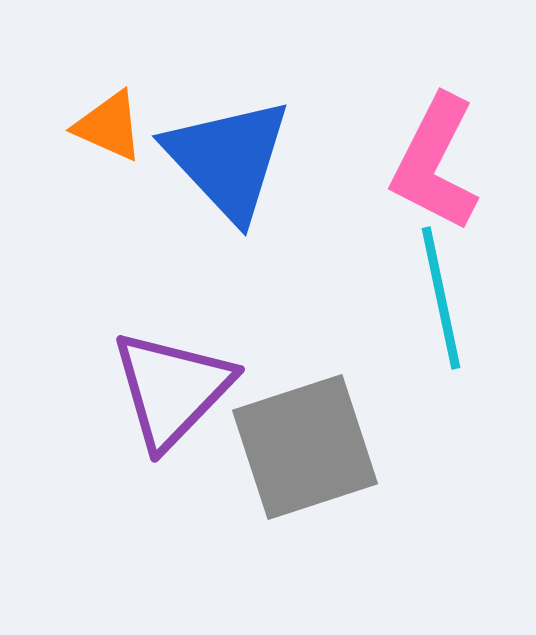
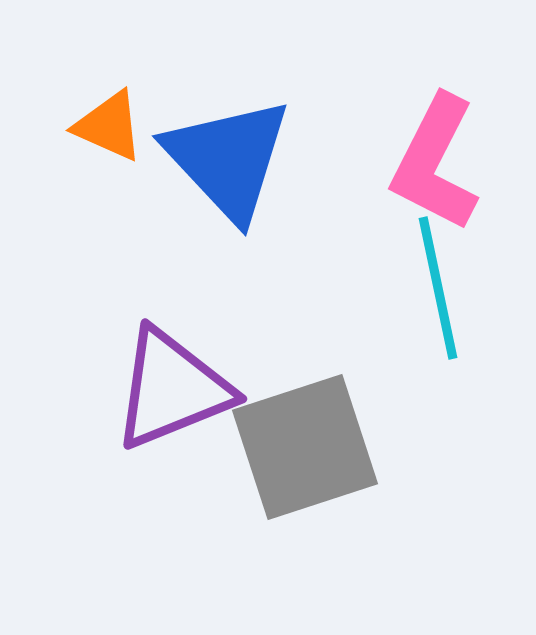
cyan line: moved 3 px left, 10 px up
purple triangle: rotated 24 degrees clockwise
